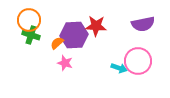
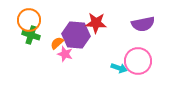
red star: moved 3 px up
purple hexagon: moved 2 px right; rotated 8 degrees clockwise
pink star: moved 9 px up
